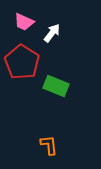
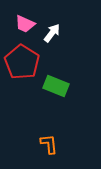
pink trapezoid: moved 1 px right, 2 px down
orange L-shape: moved 1 px up
